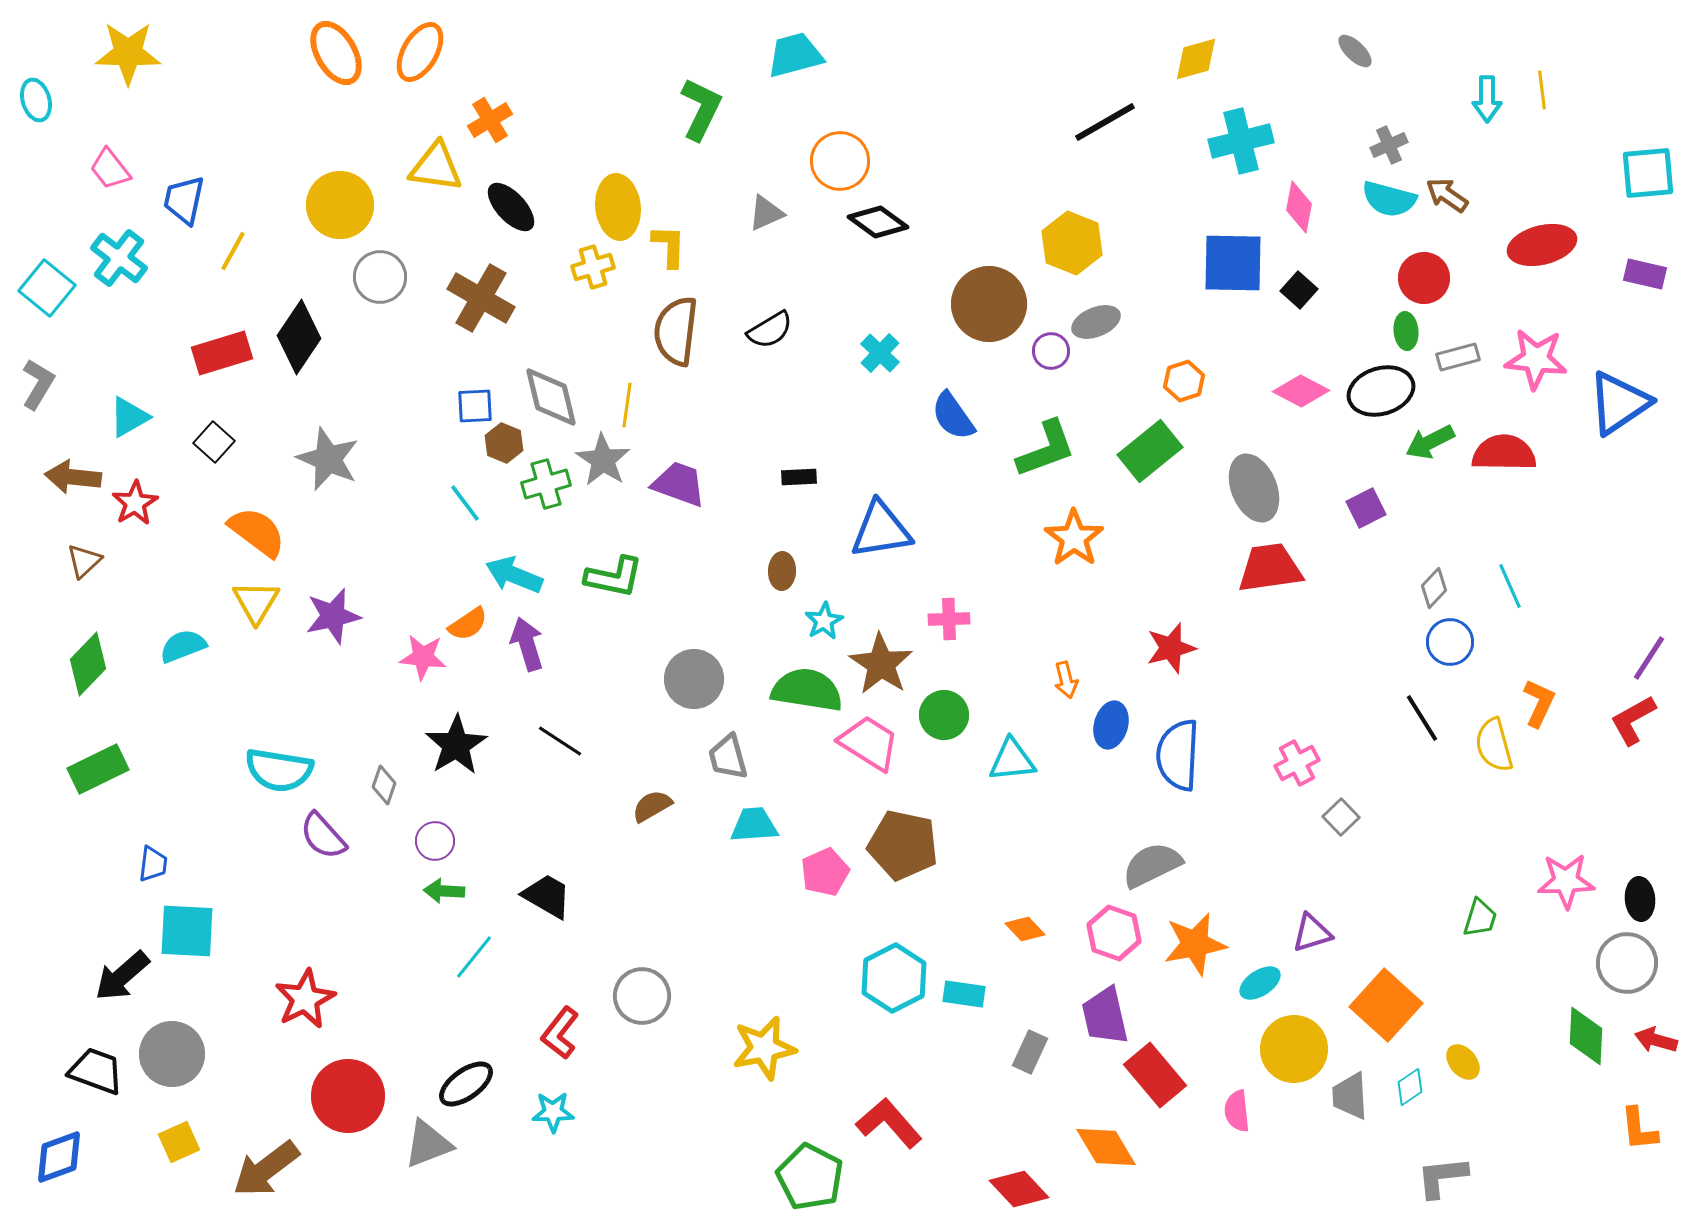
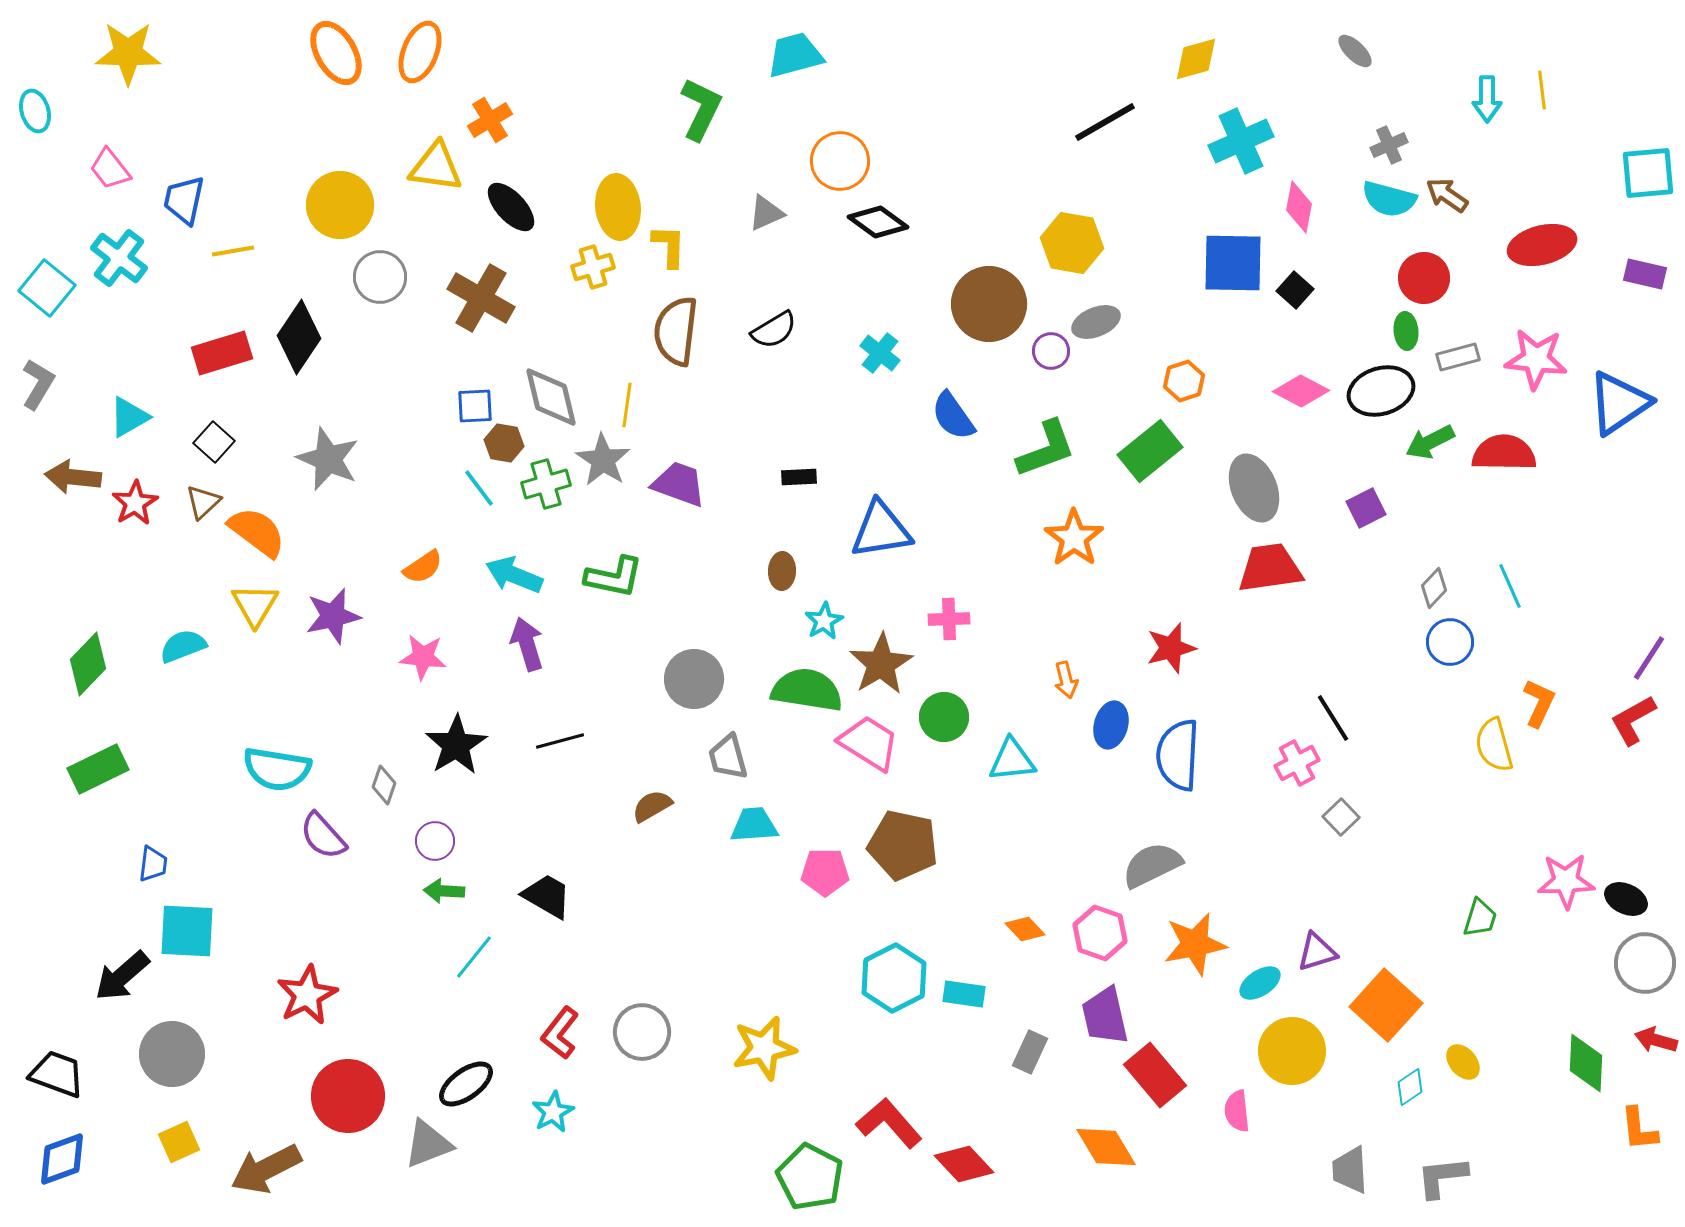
orange ellipse at (420, 52): rotated 8 degrees counterclockwise
cyan ellipse at (36, 100): moved 1 px left, 11 px down
cyan cross at (1241, 141): rotated 10 degrees counterclockwise
yellow hexagon at (1072, 243): rotated 12 degrees counterclockwise
yellow line at (233, 251): rotated 51 degrees clockwise
black square at (1299, 290): moved 4 px left
black semicircle at (770, 330): moved 4 px right
cyan cross at (880, 353): rotated 6 degrees counterclockwise
brown hexagon at (504, 443): rotated 12 degrees counterclockwise
cyan line at (465, 503): moved 14 px right, 15 px up
brown triangle at (84, 561): moved 119 px right, 59 px up
yellow triangle at (256, 602): moved 1 px left, 3 px down
orange semicircle at (468, 624): moved 45 px left, 57 px up
brown star at (881, 664): rotated 8 degrees clockwise
green circle at (944, 715): moved 2 px down
black line at (1422, 718): moved 89 px left
black line at (560, 741): rotated 48 degrees counterclockwise
cyan semicircle at (279, 770): moved 2 px left, 1 px up
pink pentagon at (825, 872): rotated 24 degrees clockwise
black ellipse at (1640, 899): moved 14 px left; rotated 60 degrees counterclockwise
pink hexagon at (1114, 933): moved 14 px left
purple triangle at (1312, 933): moved 5 px right, 19 px down
gray circle at (1627, 963): moved 18 px right
gray circle at (642, 996): moved 36 px down
red star at (305, 999): moved 2 px right, 4 px up
green diamond at (1586, 1036): moved 27 px down
yellow circle at (1294, 1049): moved 2 px left, 2 px down
black trapezoid at (96, 1071): moved 39 px left, 3 px down
gray trapezoid at (1350, 1096): moved 74 px down
cyan star at (553, 1112): rotated 27 degrees counterclockwise
blue diamond at (59, 1157): moved 3 px right, 2 px down
brown arrow at (266, 1169): rotated 10 degrees clockwise
red diamond at (1019, 1189): moved 55 px left, 25 px up
